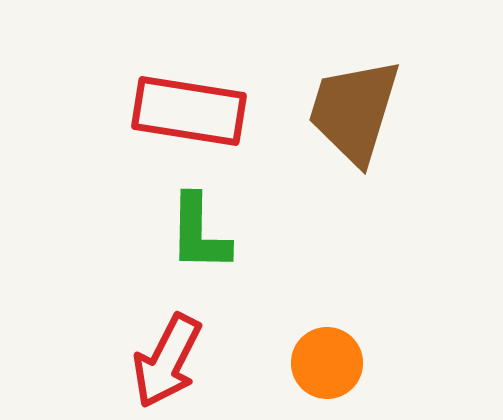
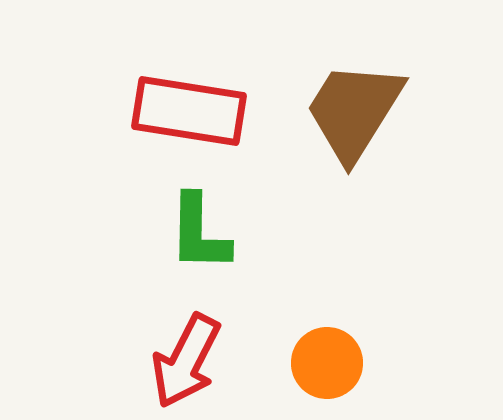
brown trapezoid: rotated 15 degrees clockwise
red arrow: moved 19 px right
